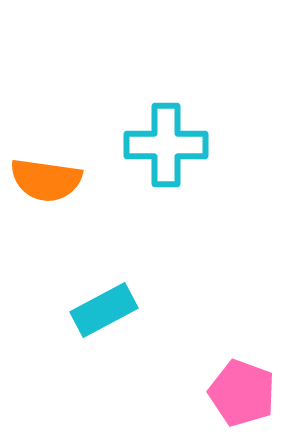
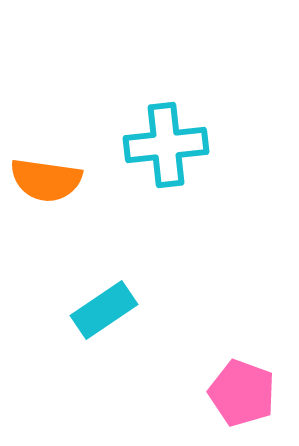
cyan cross: rotated 6 degrees counterclockwise
cyan rectangle: rotated 6 degrees counterclockwise
